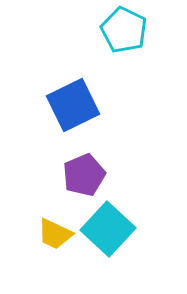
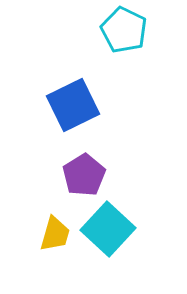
purple pentagon: rotated 9 degrees counterclockwise
yellow trapezoid: rotated 99 degrees counterclockwise
